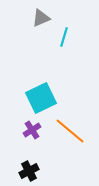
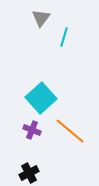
gray triangle: rotated 30 degrees counterclockwise
cyan square: rotated 16 degrees counterclockwise
purple cross: rotated 36 degrees counterclockwise
black cross: moved 2 px down
